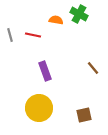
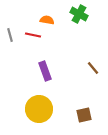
orange semicircle: moved 9 px left
yellow circle: moved 1 px down
